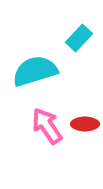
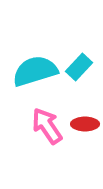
cyan rectangle: moved 29 px down
